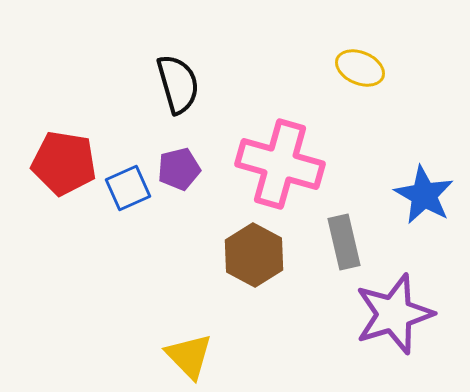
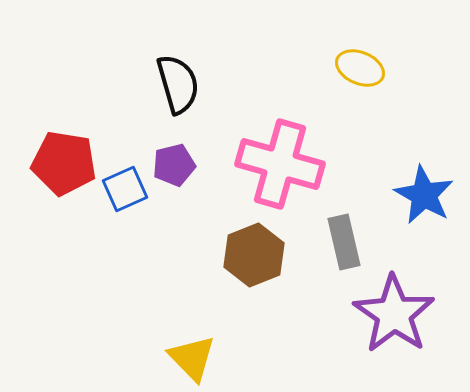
purple pentagon: moved 5 px left, 4 px up
blue square: moved 3 px left, 1 px down
brown hexagon: rotated 10 degrees clockwise
purple star: rotated 20 degrees counterclockwise
yellow triangle: moved 3 px right, 2 px down
